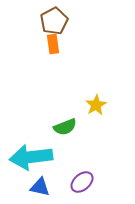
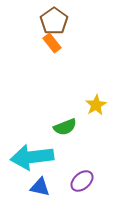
brown pentagon: rotated 8 degrees counterclockwise
orange rectangle: moved 1 px left, 1 px up; rotated 30 degrees counterclockwise
cyan arrow: moved 1 px right
purple ellipse: moved 1 px up
